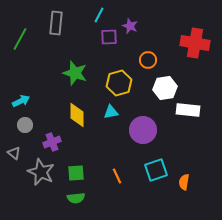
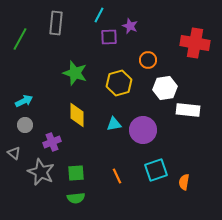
cyan arrow: moved 3 px right
cyan triangle: moved 3 px right, 12 px down
